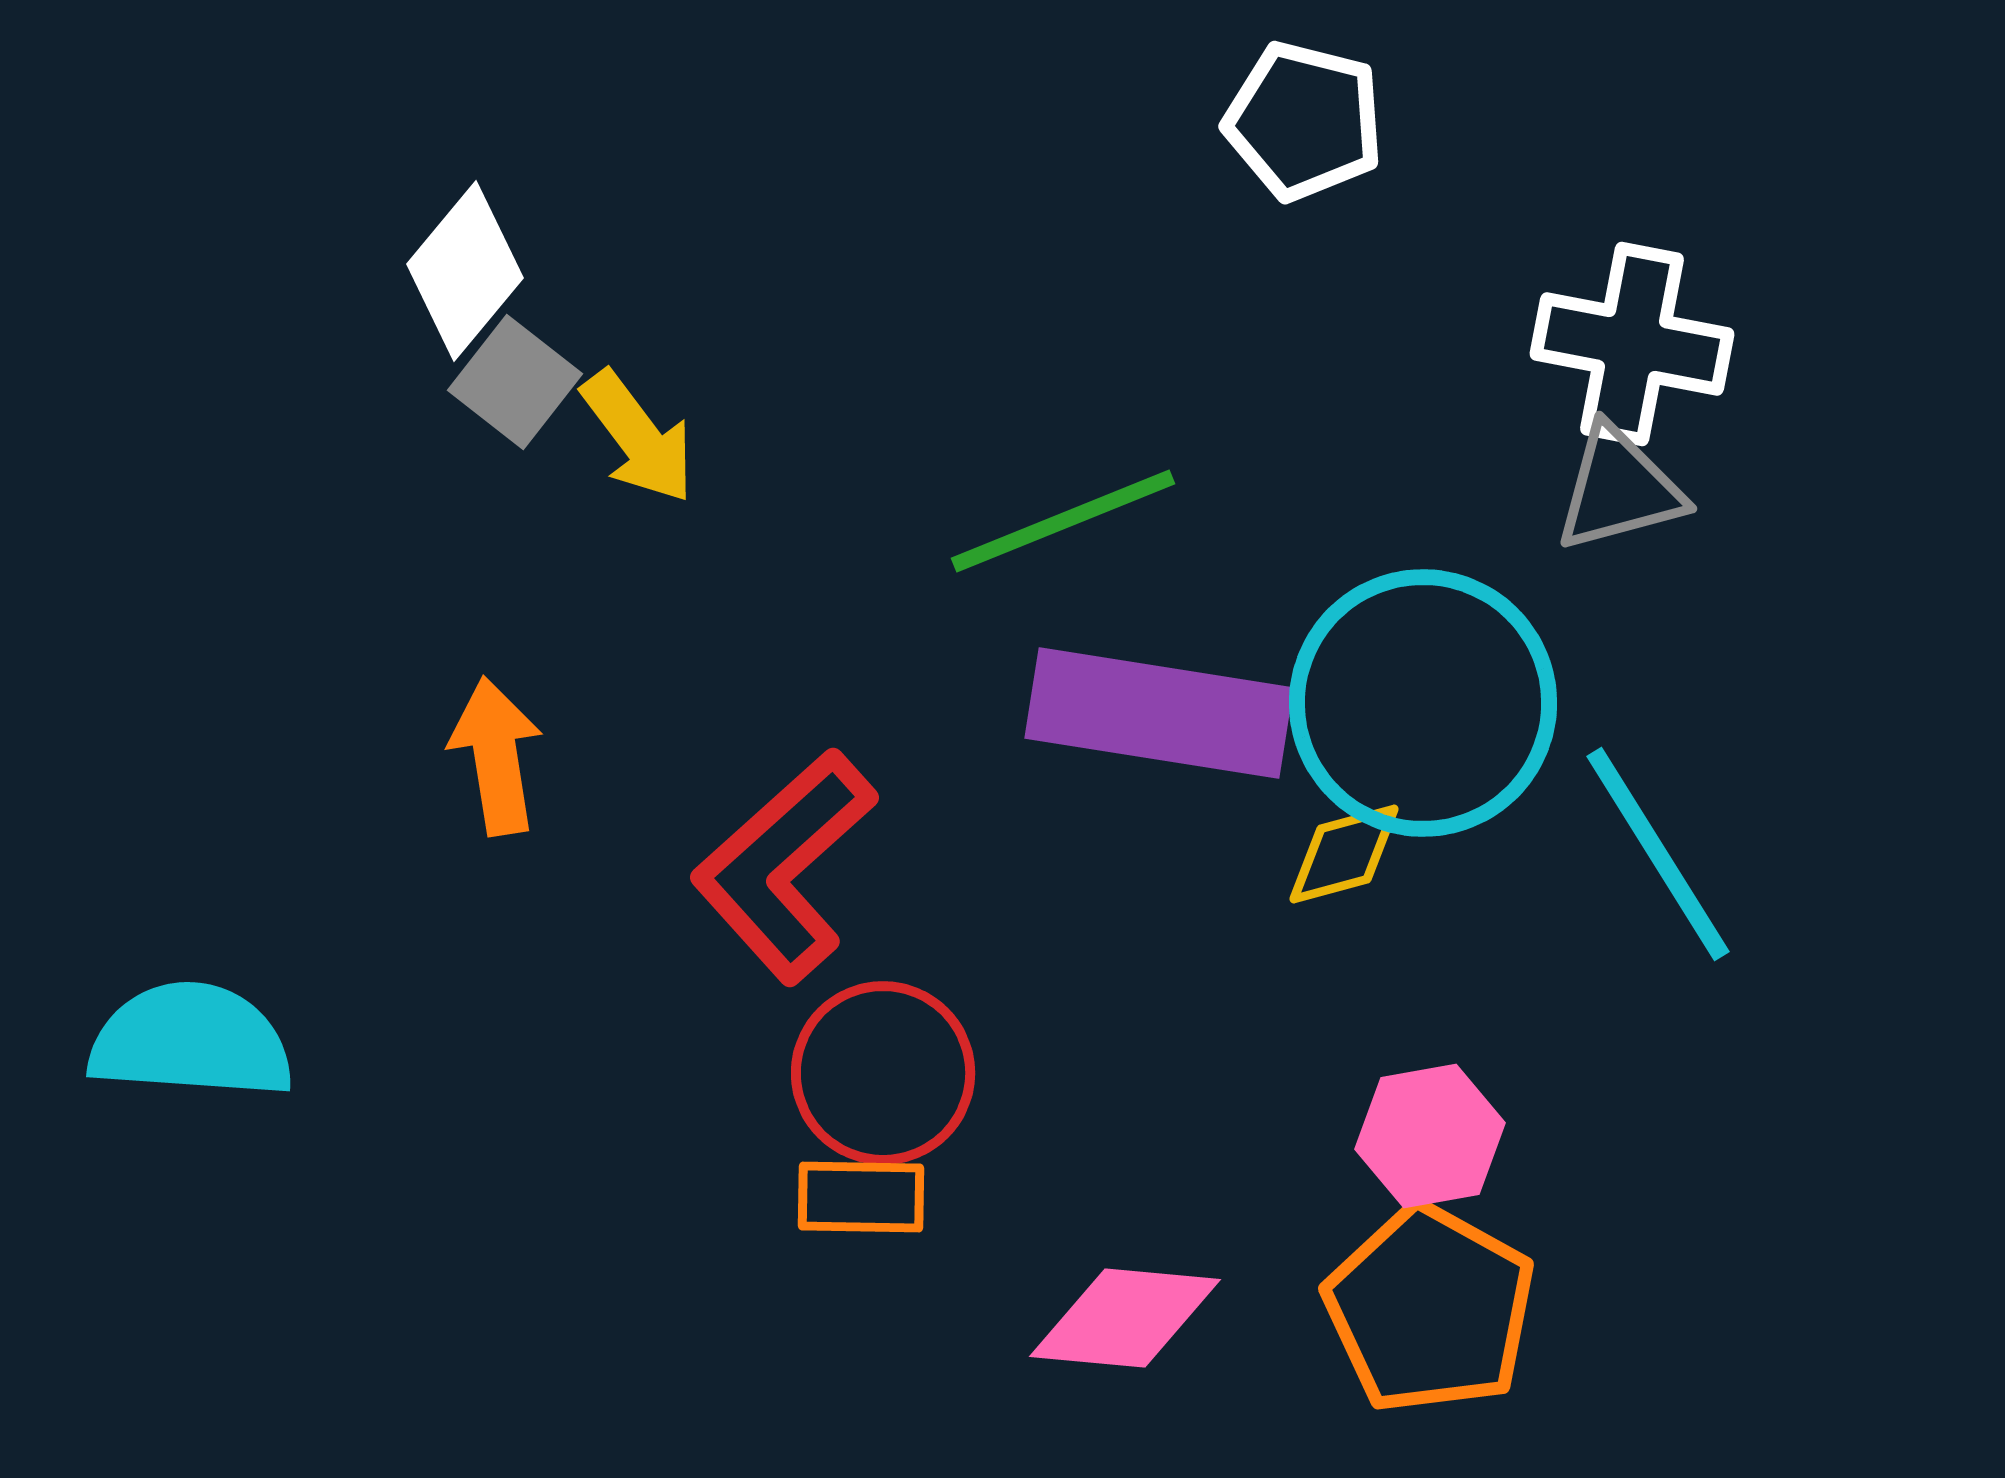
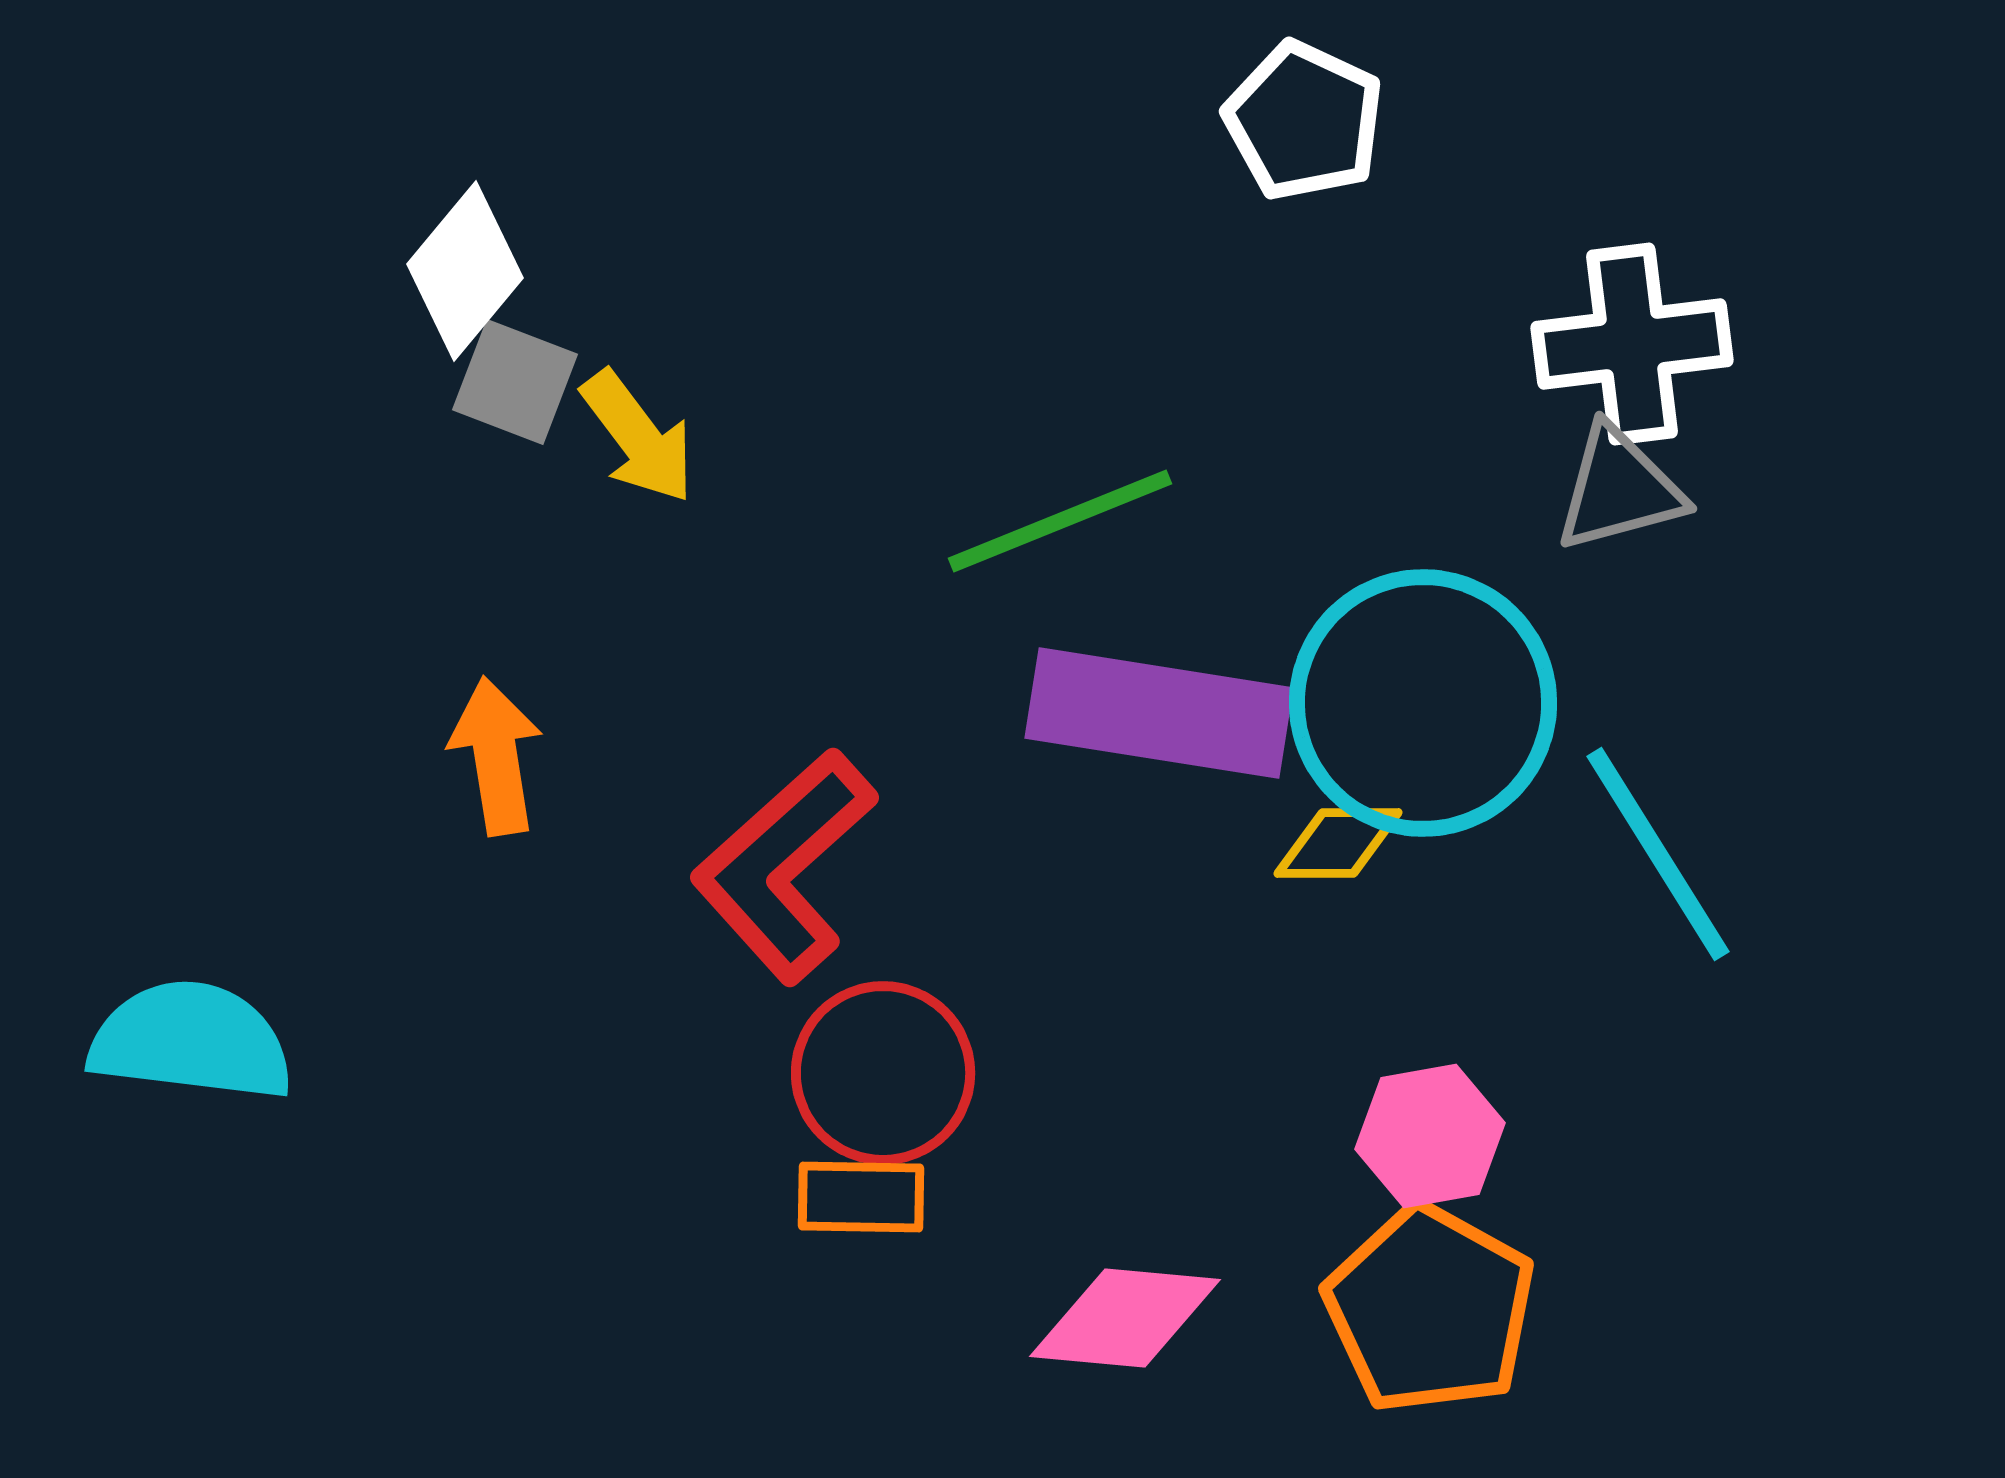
white pentagon: rotated 11 degrees clockwise
white cross: rotated 18 degrees counterclockwise
gray square: rotated 17 degrees counterclockwise
green line: moved 3 px left
yellow diamond: moved 6 px left, 11 px up; rotated 15 degrees clockwise
cyan semicircle: rotated 3 degrees clockwise
